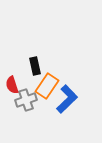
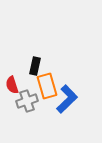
black rectangle: rotated 24 degrees clockwise
orange rectangle: rotated 50 degrees counterclockwise
gray cross: moved 1 px right, 1 px down
